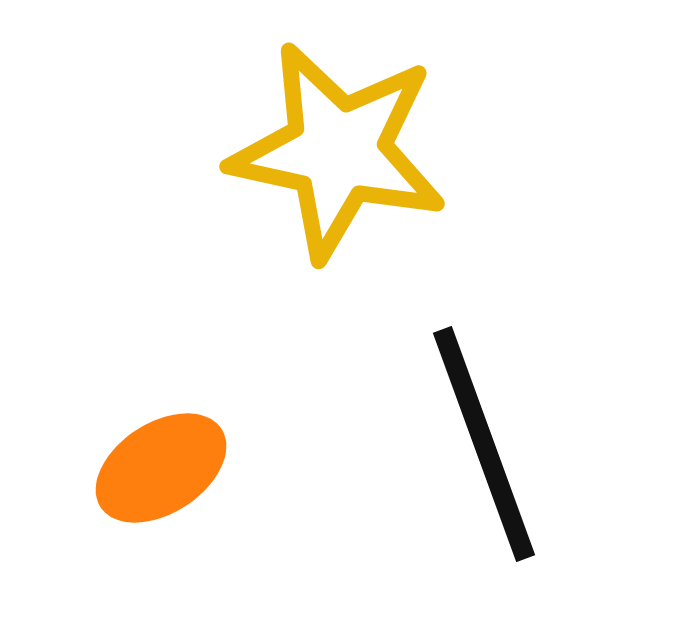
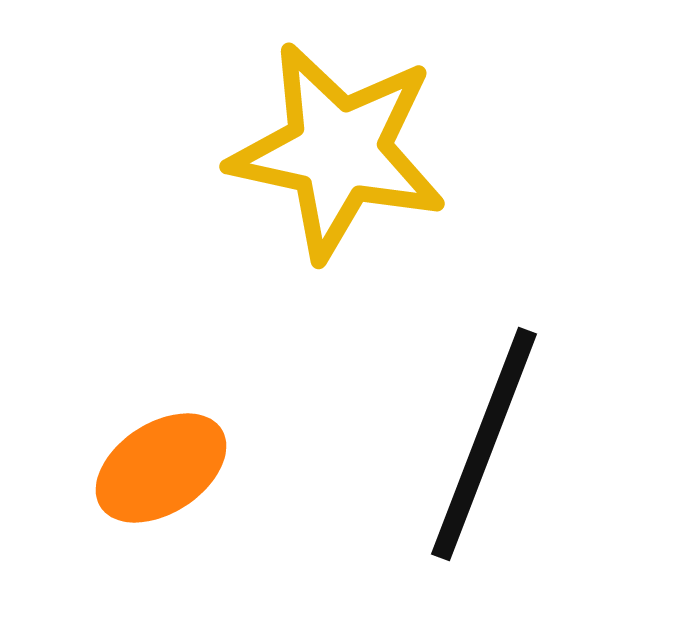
black line: rotated 41 degrees clockwise
